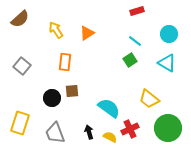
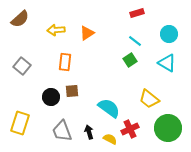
red rectangle: moved 2 px down
yellow arrow: rotated 60 degrees counterclockwise
black circle: moved 1 px left, 1 px up
gray trapezoid: moved 7 px right, 2 px up
yellow semicircle: moved 2 px down
